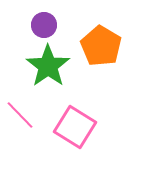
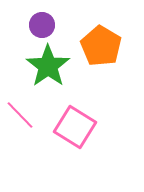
purple circle: moved 2 px left
